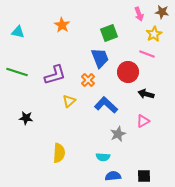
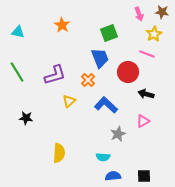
green line: rotated 40 degrees clockwise
